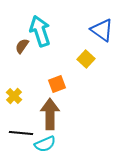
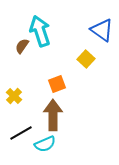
brown arrow: moved 3 px right, 1 px down
black line: rotated 35 degrees counterclockwise
